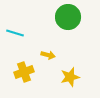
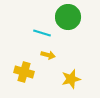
cyan line: moved 27 px right
yellow cross: rotated 36 degrees clockwise
yellow star: moved 1 px right, 2 px down
